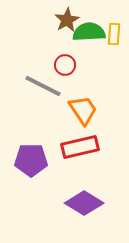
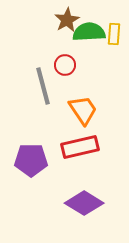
gray line: rotated 48 degrees clockwise
